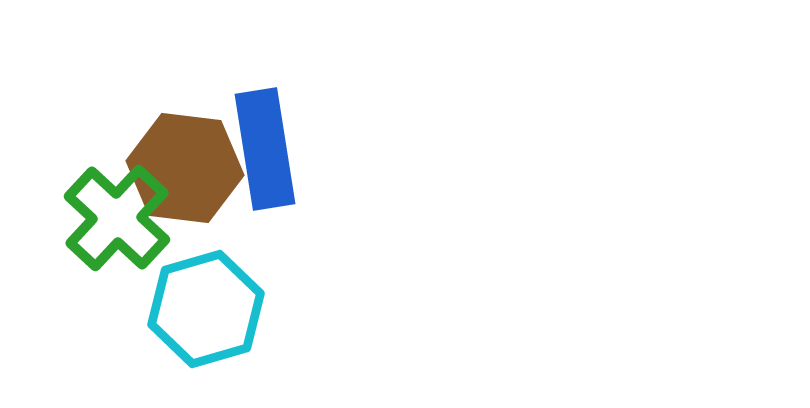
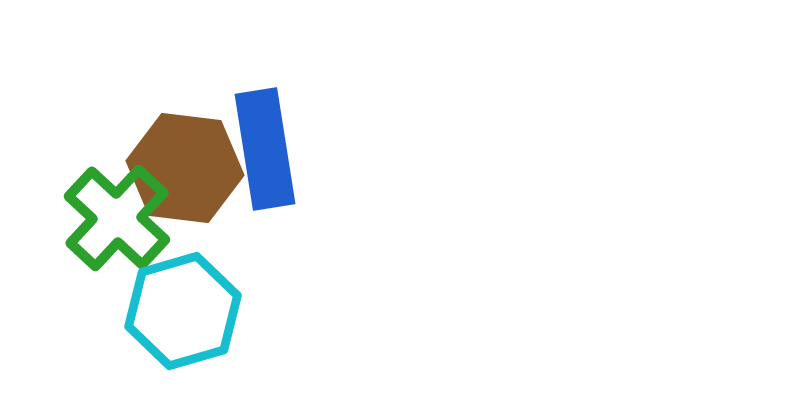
cyan hexagon: moved 23 px left, 2 px down
